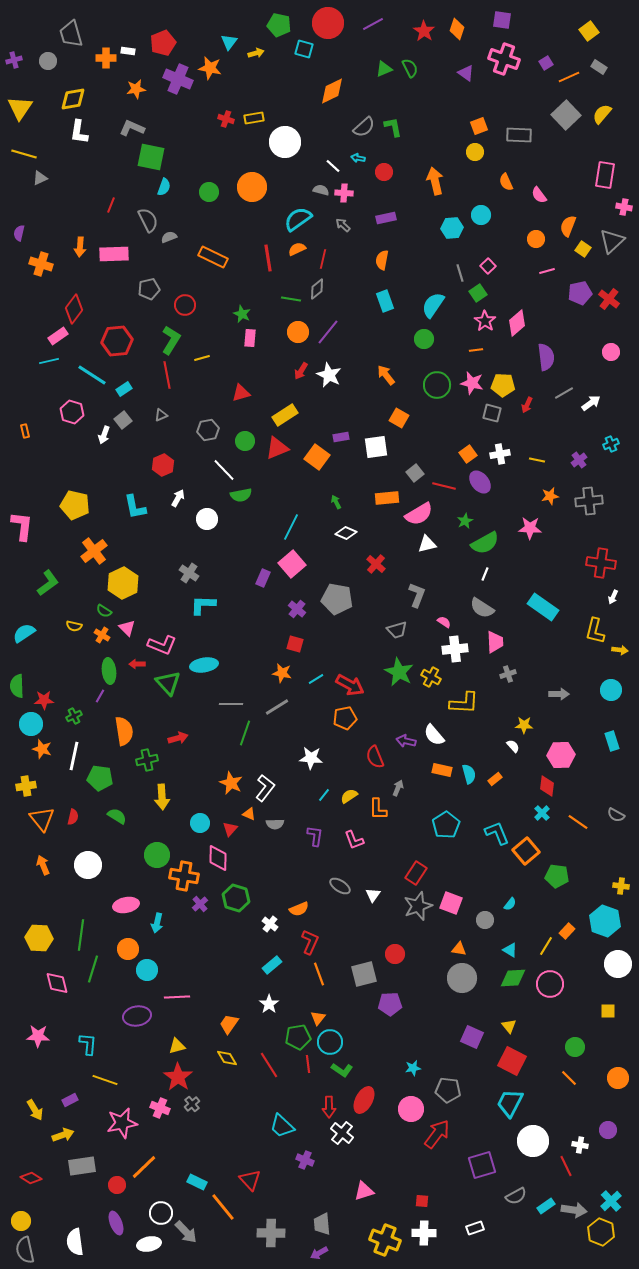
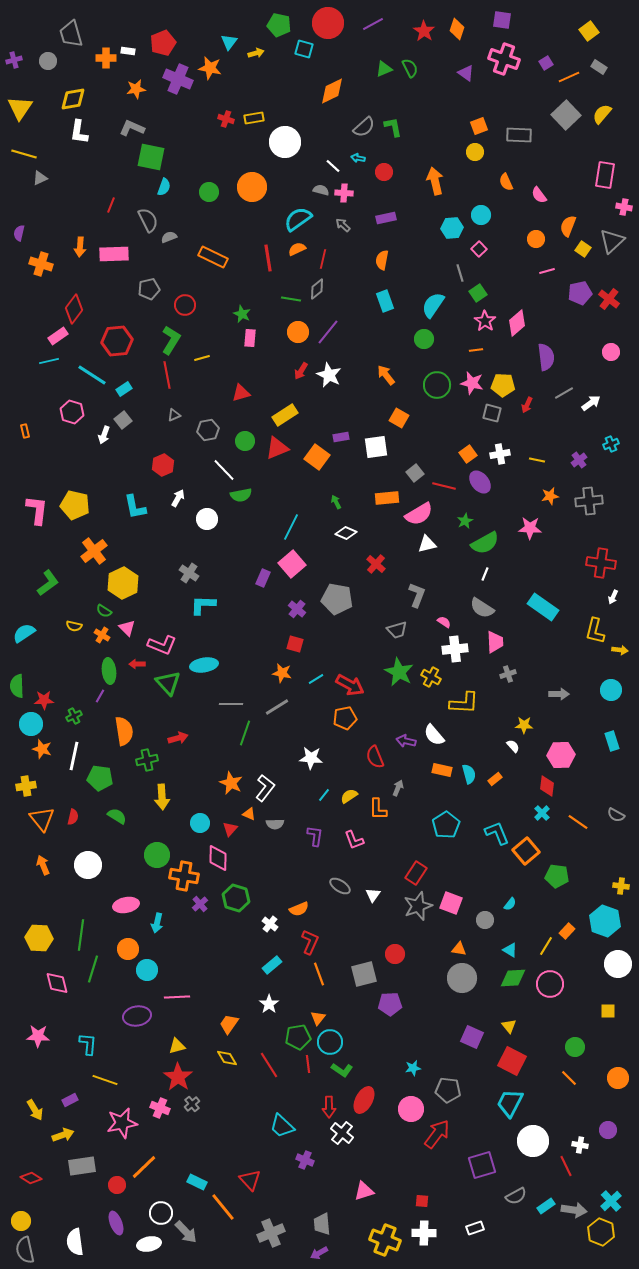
pink square at (488, 266): moved 9 px left, 17 px up
gray triangle at (161, 415): moved 13 px right
pink L-shape at (22, 526): moved 15 px right, 16 px up
gray cross at (271, 1233): rotated 24 degrees counterclockwise
